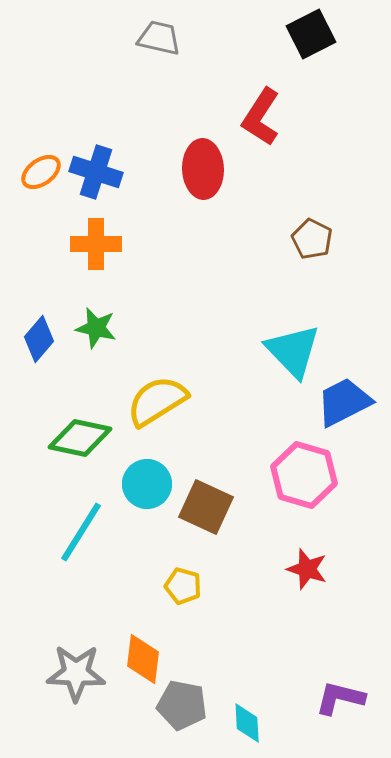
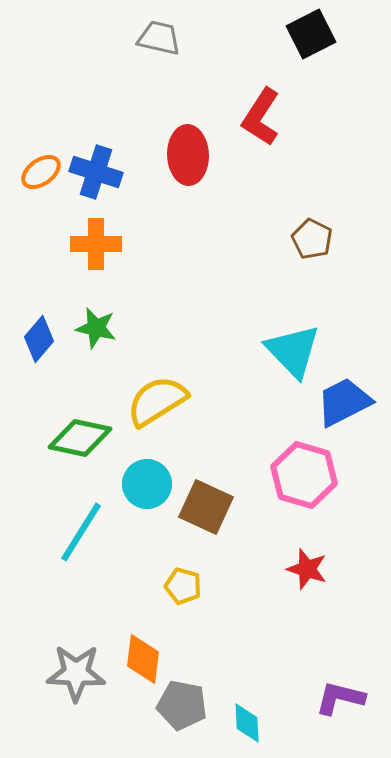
red ellipse: moved 15 px left, 14 px up
